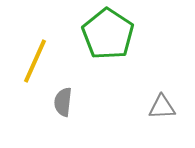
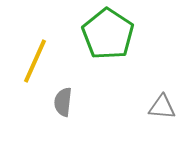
gray triangle: rotated 8 degrees clockwise
